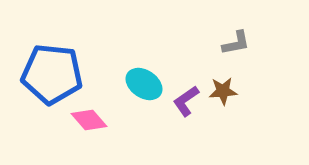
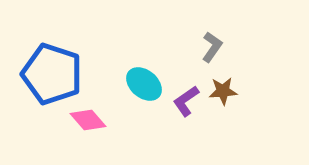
gray L-shape: moved 24 px left, 4 px down; rotated 44 degrees counterclockwise
blue pentagon: rotated 12 degrees clockwise
cyan ellipse: rotated 6 degrees clockwise
pink diamond: moved 1 px left
